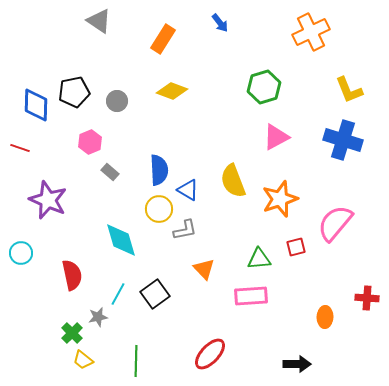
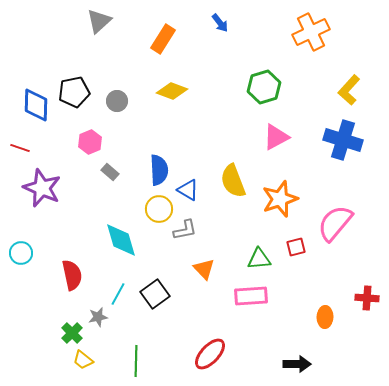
gray triangle: rotated 44 degrees clockwise
yellow L-shape: rotated 64 degrees clockwise
purple star: moved 6 px left, 12 px up
